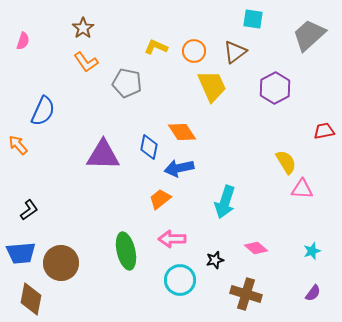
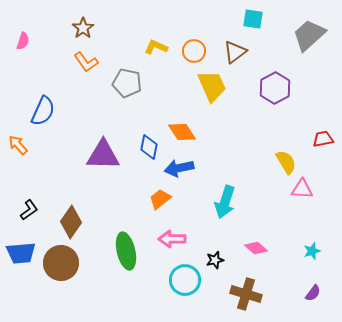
red trapezoid: moved 1 px left, 8 px down
cyan circle: moved 5 px right
brown diamond: moved 40 px right, 77 px up; rotated 24 degrees clockwise
